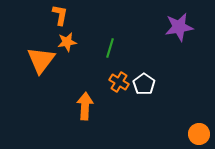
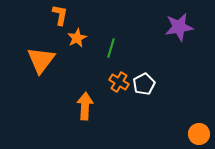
orange star: moved 10 px right, 4 px up; rotated 18 degrees counterclockwise
green line: moved 1 px right
white pentagon: rotated 10 degrees clockwise
